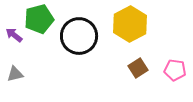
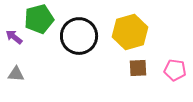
yellow hexagon: moved 8 px down; rotated 12 degrees clockwise
purple arrow: moved 2 px down
brown square: rotated 30 degrees clockwise
gray triangle: moved 1 px right; rotated 18 degrees clockwise
